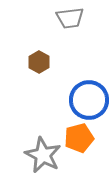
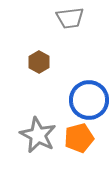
gray star: moved 5 px left, 20 px up
